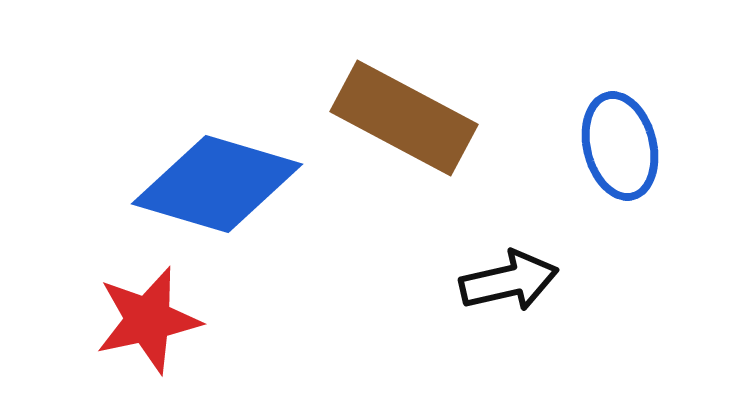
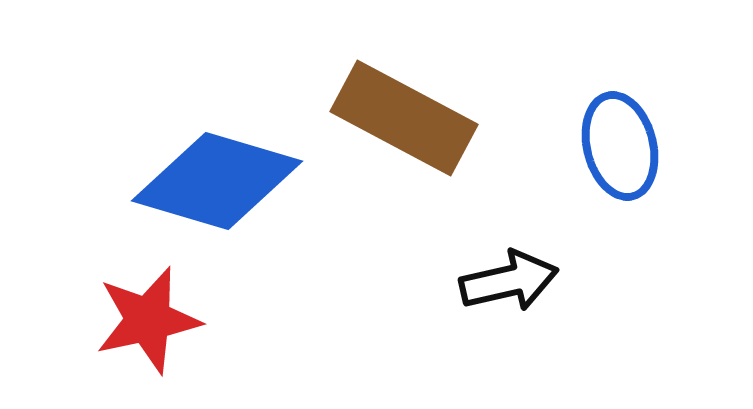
blue diamond: moved 3 px up
